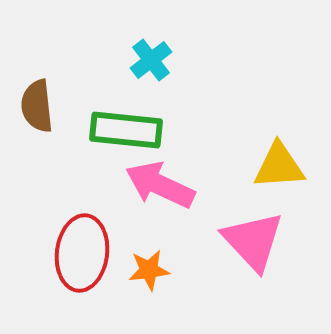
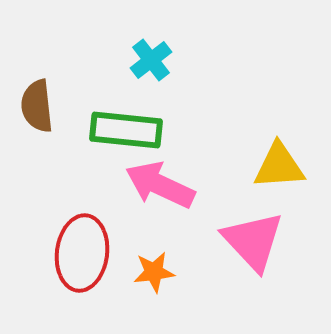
orange star: moved 5 px right, 2 px down
